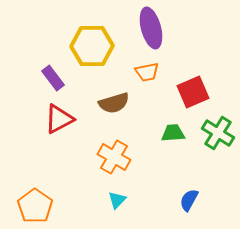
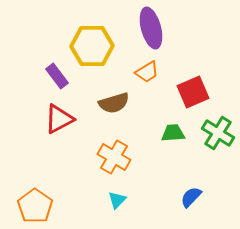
orange trapezoid: rotated 20 degrees counterclockwise
purple rectangle: moved 4 px right, 2 px up
blue semicircle: moved 2 px right, 3 px up; rotated 15 degrees clockwise
